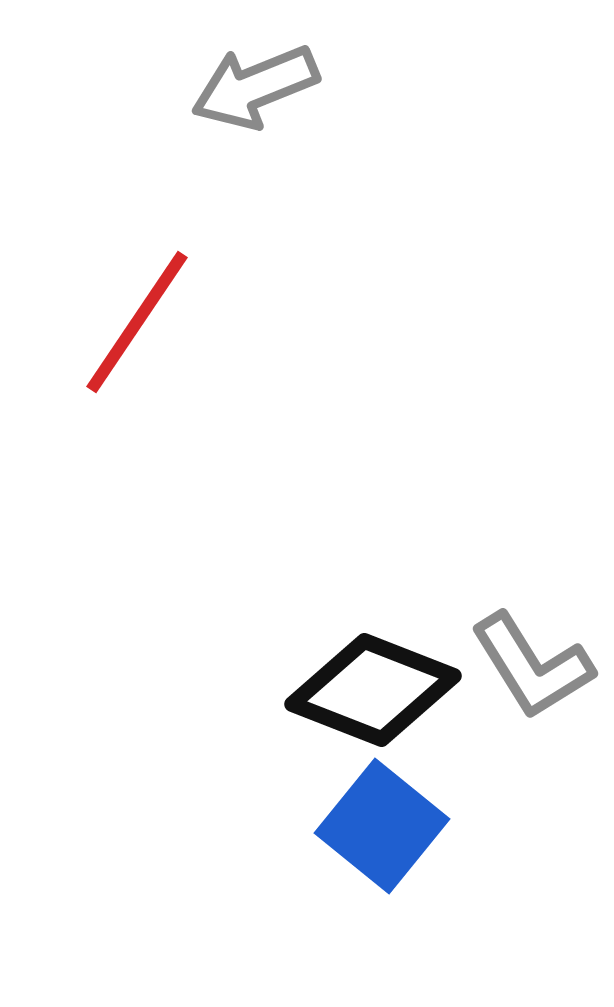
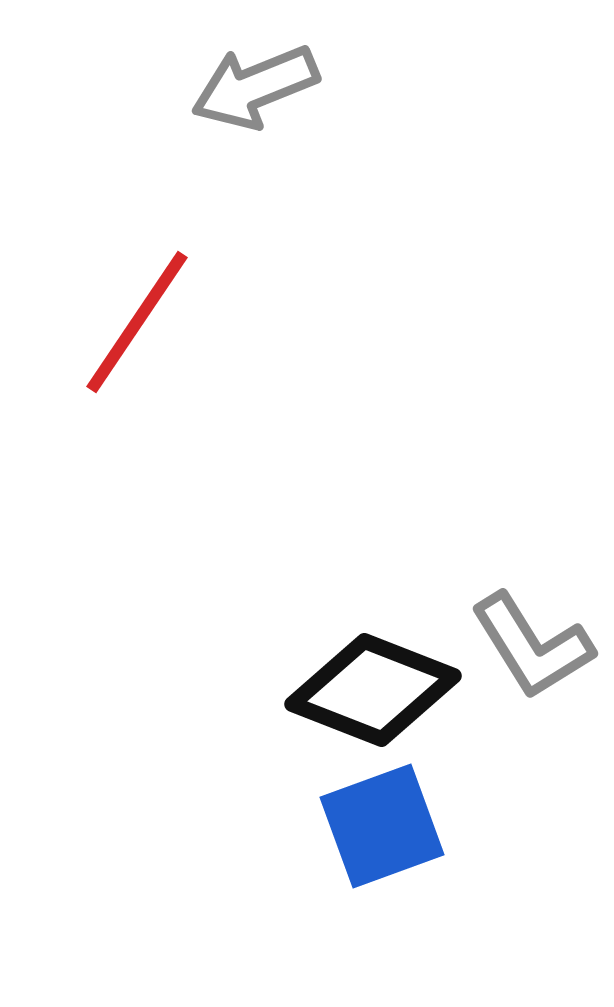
gray L-shape: moved 20 px up
blue square: rotated 31 degrees clockwise
